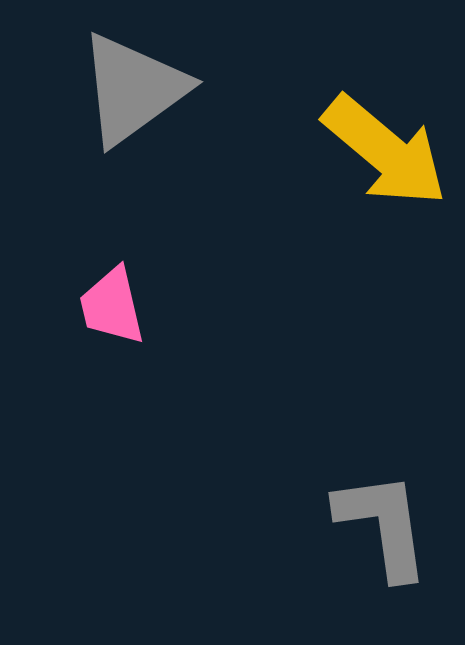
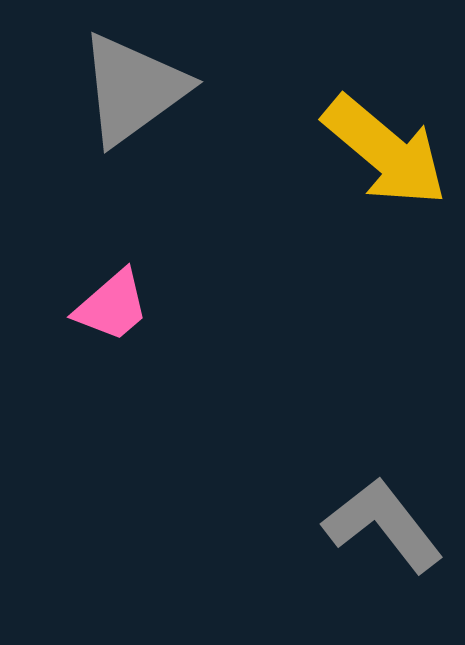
pink trapezoid: rotated 118 degrees counterclockwise
gray L-shape: rotated 30 degrees counterclockwise
